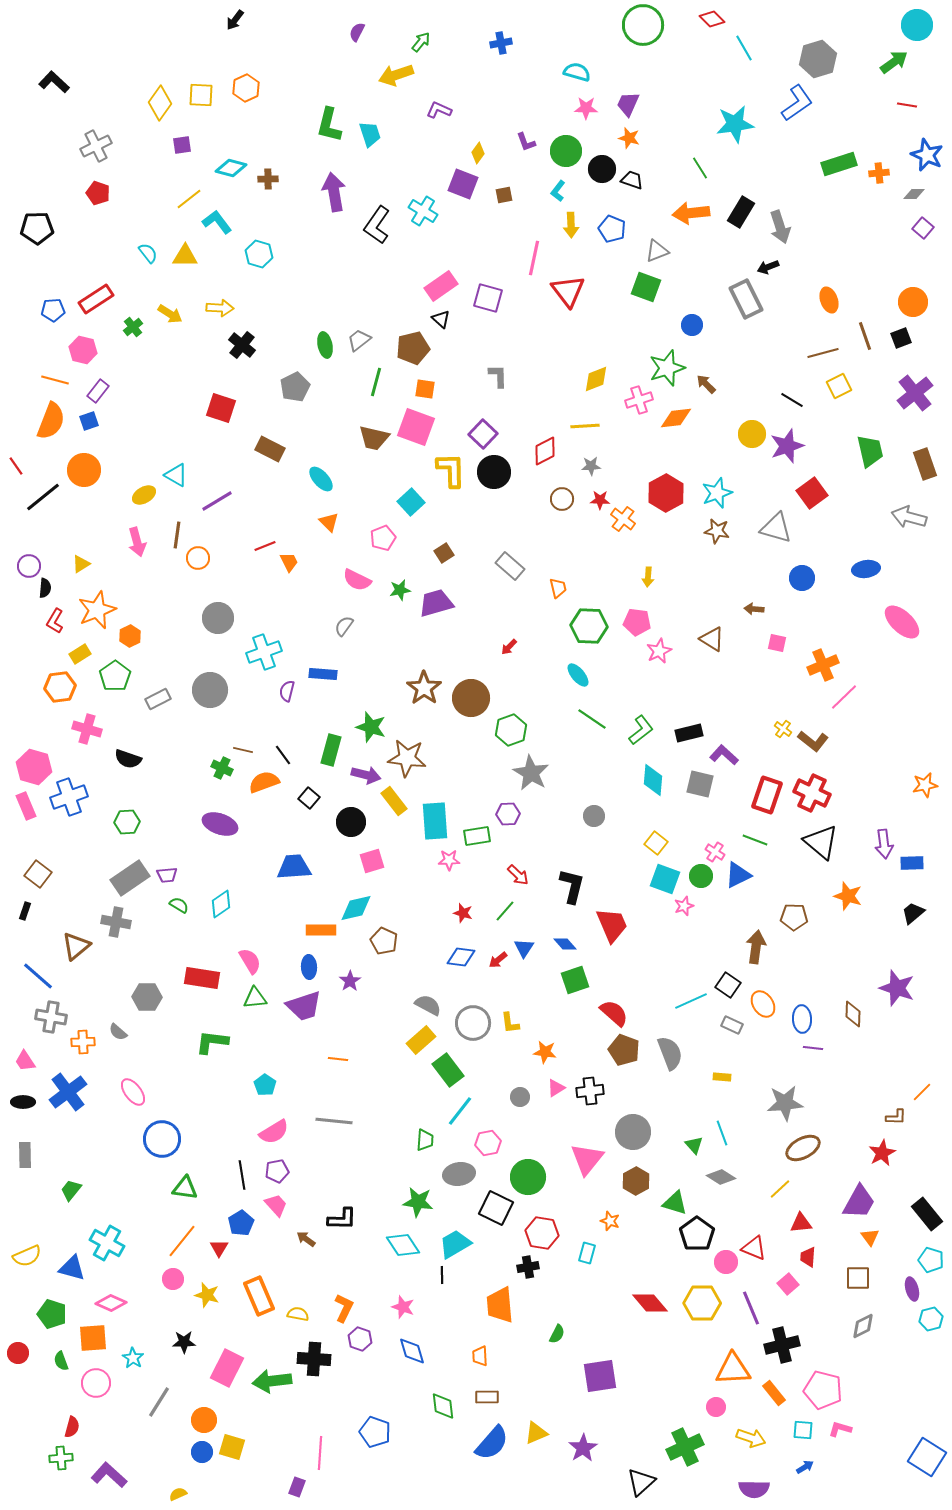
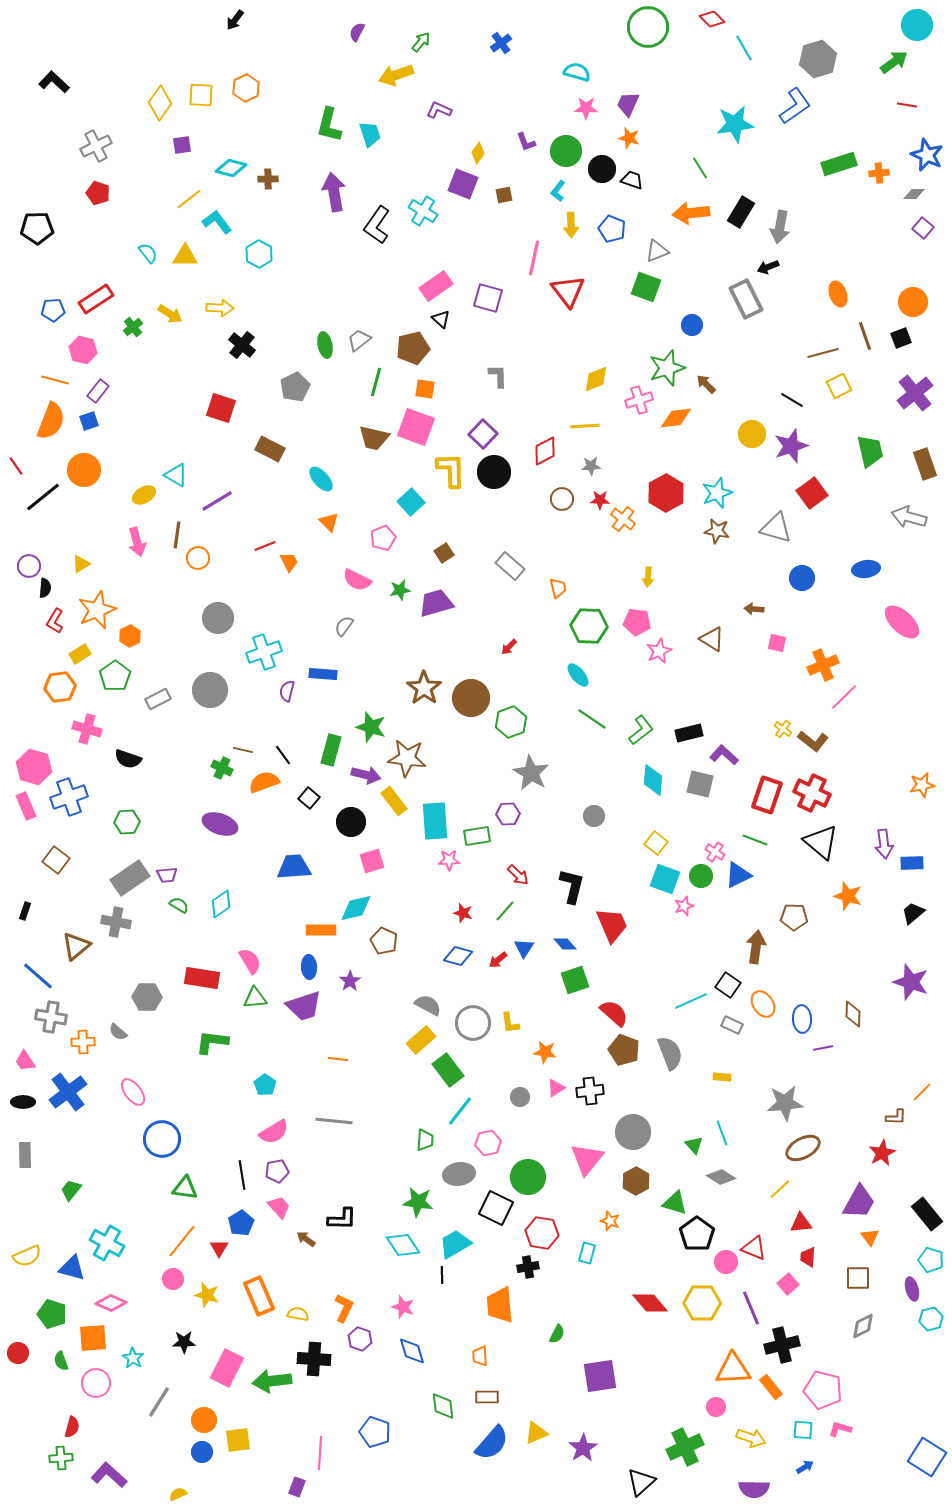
green circle at (643, 25): moved 5 px right, 2 px down
blue cross at (501, 43): rotated 25 degrees counterclockwise
blue L-shape at (797, 103): moved 2 px left, 3 px down
gray arrow at (780, 227): rotated 28 degrees clockwise
cyan hexagon at (259, 254): rotated 12 degrees clockwise
pink rectangle at (441, 286): moved 5 px left
orange ellipse at (829, 300): moved 9 px right, 6 px up
purple star at (787, 446): moved 4 px right
green hexagon at (511, 730): moved 8 px up
orange star at (925, 785): moved 3 px left
brown square at (38, 874): moved 18 px right, 14 px up
blue diamond at (461, 957): moved 3 px left, 1 px up; rotated 8 degrees clockwise
purple star at (897, 988): moved 14 px right, 6 px up
purple line at (813, 1048): moved 10 px right; rotated 18 degrees counterclockwise
pink trapezoid at (276, 1205): moved 3 px right, 2 px down
orange rectangle at (774, 1393): moved 3 px left, 6 px up
yellow square at (232, 1447): moved 6 px right, 7 px up; rotated 24 degrees counterclockwise
